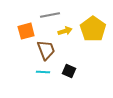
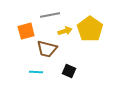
yellow pentagon: moved 3 px left
brown trapezoid: moved 1 px right, 1 px up; rotated 125 degrees clockwise
cyan line: moved 7 px left
